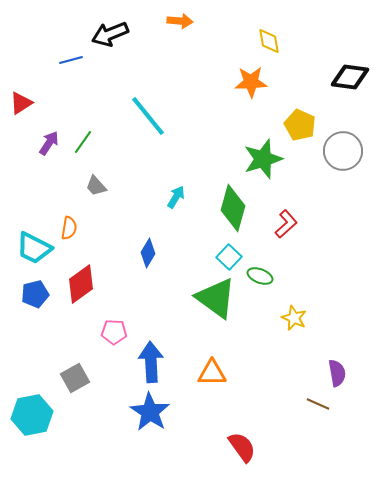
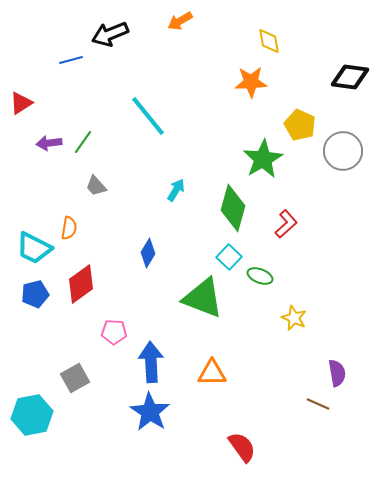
orange arrow: rotated 145 degrees clockwise
purple arrow: rotated 130 degrees counterclockwise
green star: rotated 12 degrees counterclockwise
cyan arrow: moved 7 px up
green triangle: moved 13 px left; rotated 15 degrees counterclockwise
